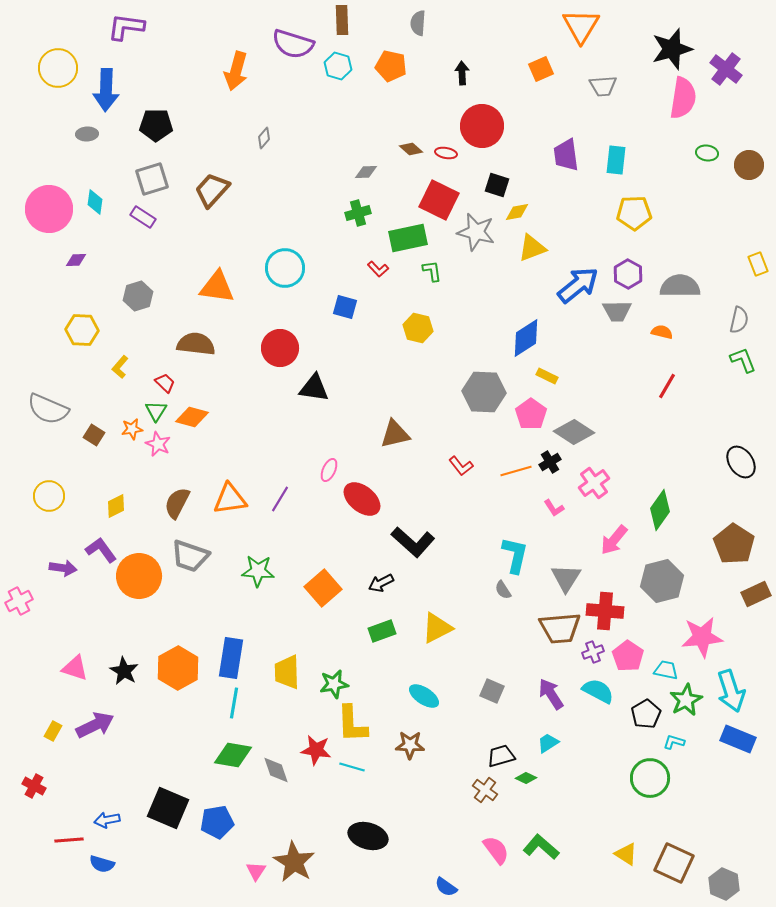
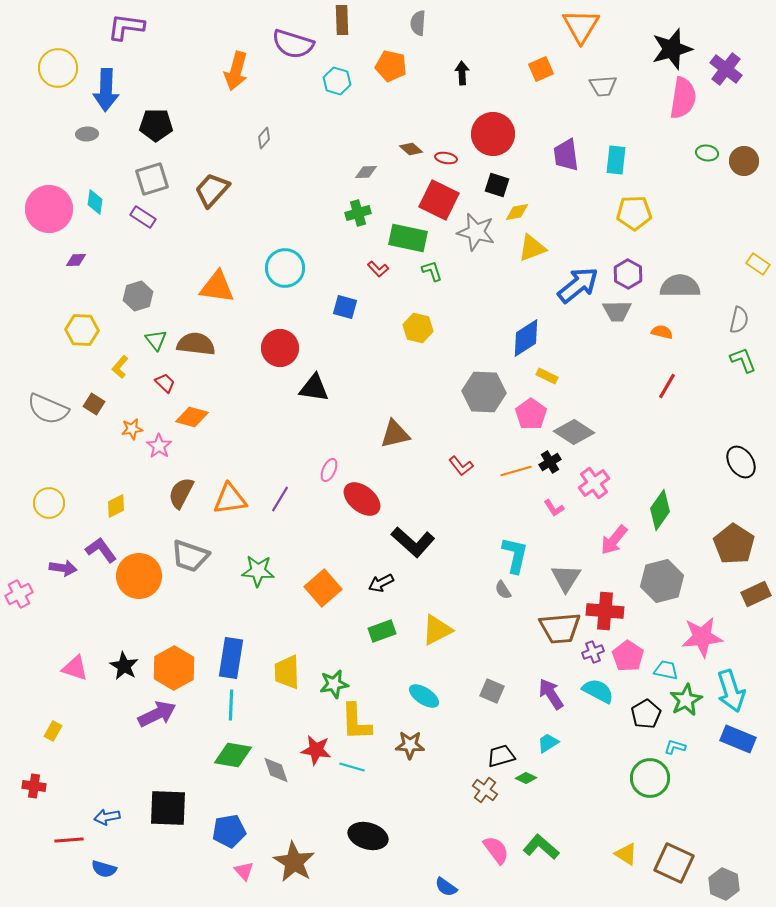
cyan hexagon at (338, 66): moved 1 px left, 15 px down
red circle at (482, 126): moved 11 px right, 8 px down
red ellipse at (446, 153): moved 5 px down
brown circle at (749, 165): moved 5 px left, 4 px up
green rectangle at (408, 238): rotated 24 degrees clockwise
yellow rectangle at (758, 264): rotated 35 degrees counterclockwise
green L-shape at (432, 271): rotated 10 degrees counterclockwise
green triangle at (156, 411): moved 71 px up; rotated 10 degrees counterclockwise
brown square at (94, 435): moved 31 px up
pink star at (158, 444): moved 1 px right, 2 px down; rotated 10 degrees clockwise
yellow circle at (49, 496): moved 7 px down
brown semicircle at (177, 503): moved 4 px right, 10 px up
pink cross at (19, 601): moved 7 px up
yellow triangle at (437, 628): moved 2 px down
orange hexagon at (178, 668): moved 4 px left
black star at (124, 671): moved 5 px up
cyan line at (234, 703): moved 3 px left, 2 px down; rotated 8 degrees counterclockwise
yellow L-shape at (352, 724): moved 4 px right, 2 px up
purple arrow at (95, 725): moved 62 px right, 11 px up
cyan L-shape at (674, 742): moved 1 px right, 5 px down
red cross at (34, 786): rotated 20 degrees counterclockwise
black square at (168, 808): rotated 21 degrees counterclockwise
blue arrow at (107, 820): moved 3 px up
blue pentagon at (217, 822): moved 12 px right, 9 px down
blue semicircle at (102, 864): moved 2 px right, 5 px down
pink triangle at (256, 871): moved 12 px left; rotated 15 degrees counterclockwise
